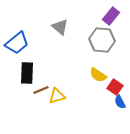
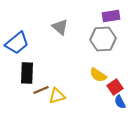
purple rectangle: rotated 42 degrees clockwise
gray hexagon: moved 1 px right, 1 px up; rotated 10 degrees counterclockwise
red square: rotated 21 degrees clockwise
